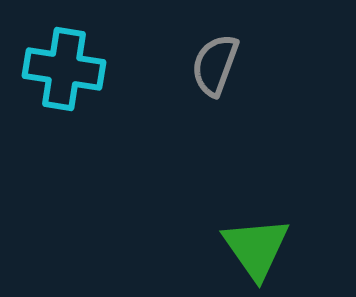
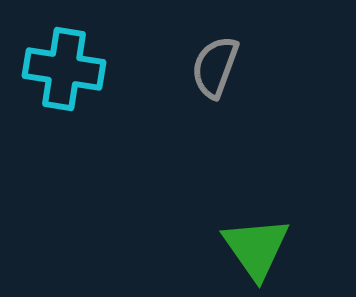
gray semicircle: moved 2 px down
